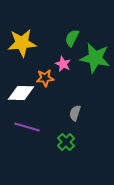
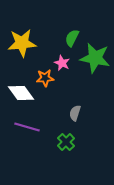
pink star: moved 1 px left, 1 px up
white diamond: rotated 52 degrees clockwise
